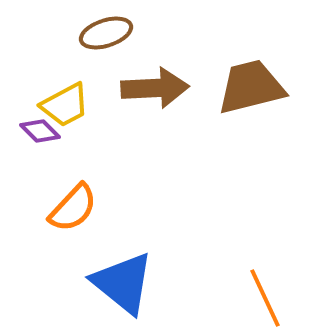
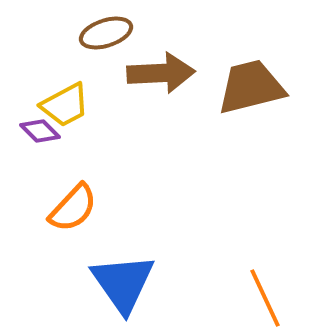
brown arrow: moved 6 px right, 15 px up
blue triangle: rotated 16 degrees clockwise
